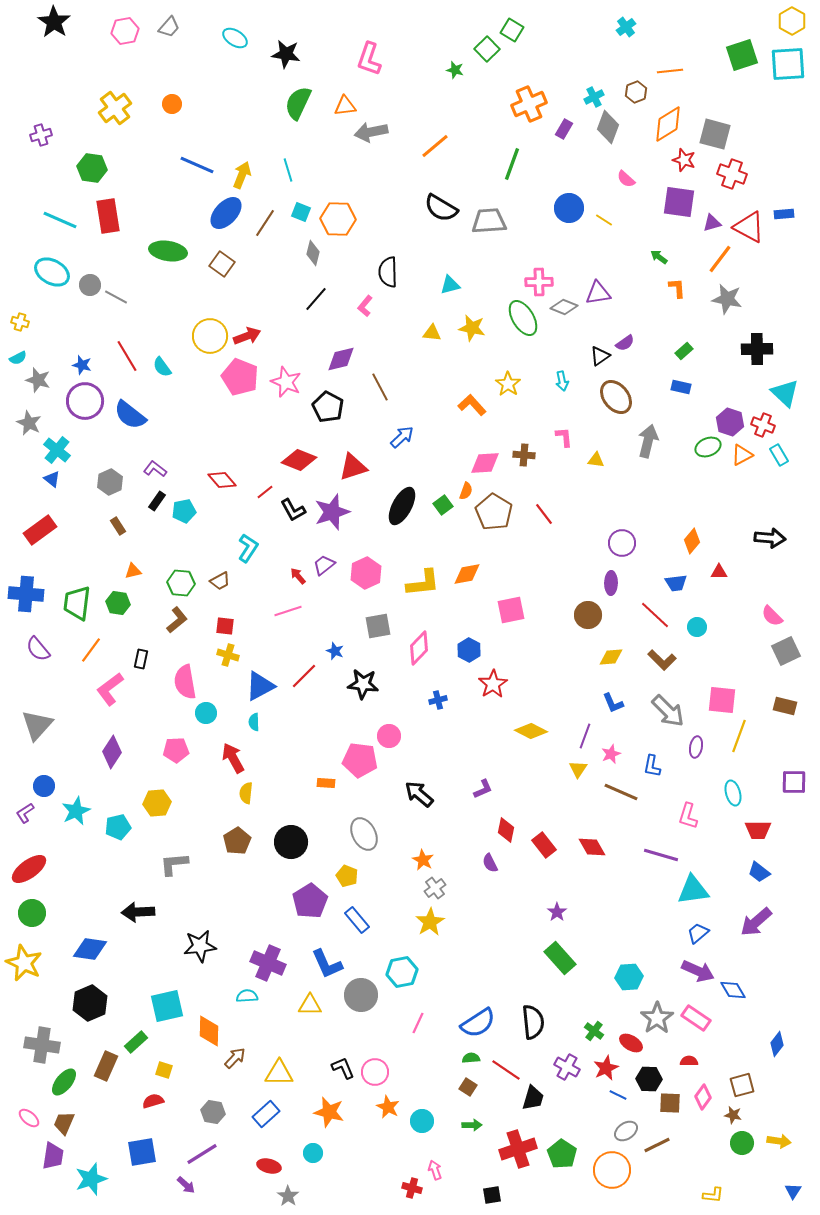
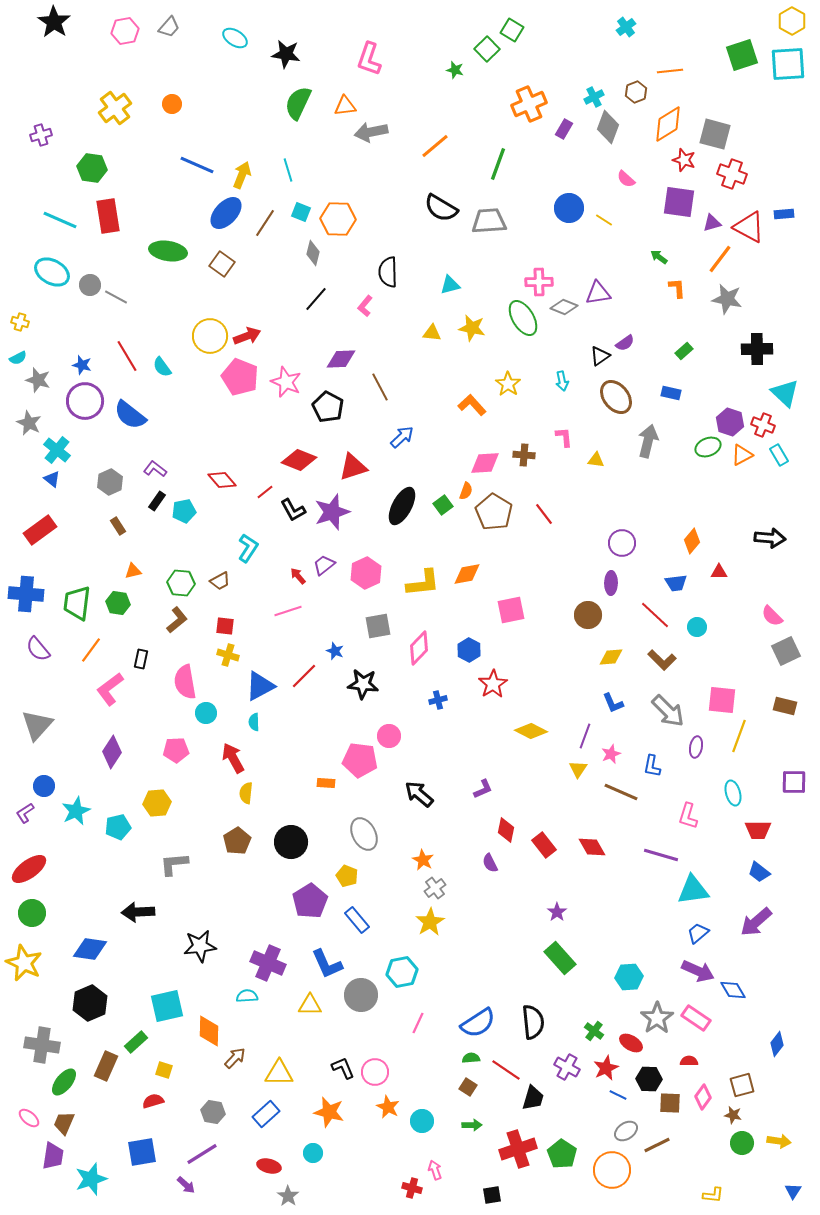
green line at (512, 164): moved 14 px left
purple diamond at (341, 359): rotated 12 degrees clockwise
blue rectangle at (681, 387): moved 10 px left, 6 px down
